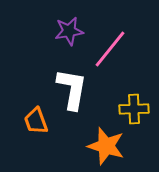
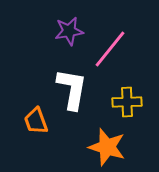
yellow cross: moved 7 px left, 7 px up
orange star: moved 1 px right, 1 px down
